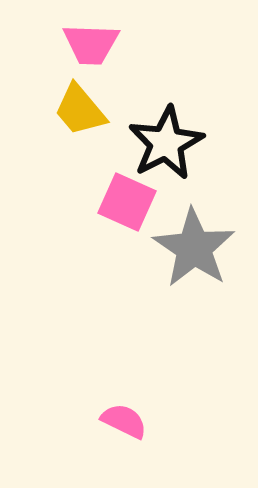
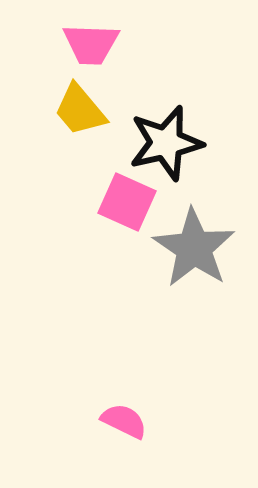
black star: rotated 14 degrees clockwise
